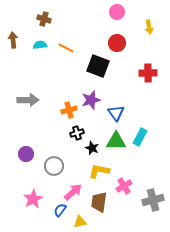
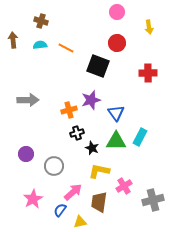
brown cross: moved 3 px left, 2 px down
